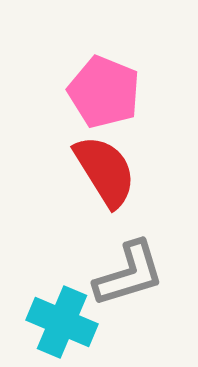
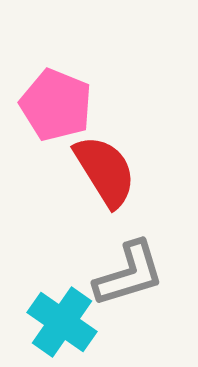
pink pentagon: moved 48 px left, 13 px down
cyan cross: rotated 12 degrees clockwise
